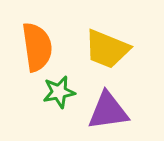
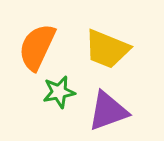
orange semicircle: rotated 147 degrees counterclockwise
purple triangle: rotated 12 degrees counterclockwise
